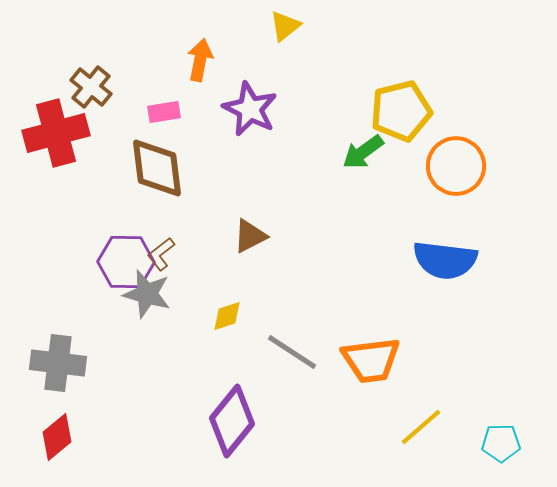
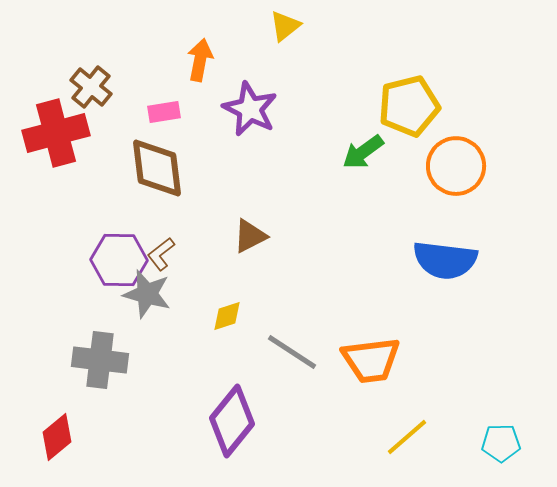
yellow pentagon: moved 8 px right, 5 px up
purple hexagon: moved 7 px left, 2 px up
gray cross: moved 42 px right, 3 px up
yellow line: moved 14 px left, 10 px down
